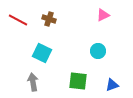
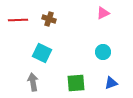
pink triangle: moved 2 px up
red line: rotated 30 degrees counterclockwise
cyan circle: moved 5 px right, 1 px down
green square: moved 2 px left, 2 px down; rotated 12 degrees counterclockwise
blue triangle: moved 1 px left, 2 px up
